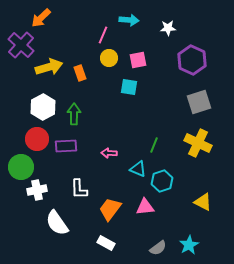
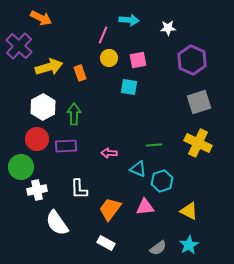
orange arrow: rotated 110 degrees counterclockwise
purple cross: moved 2 px left, 1 px down
green line: rotated 63 degrees clockwise
yellow triangle: moved 14 px left, 9 px down
